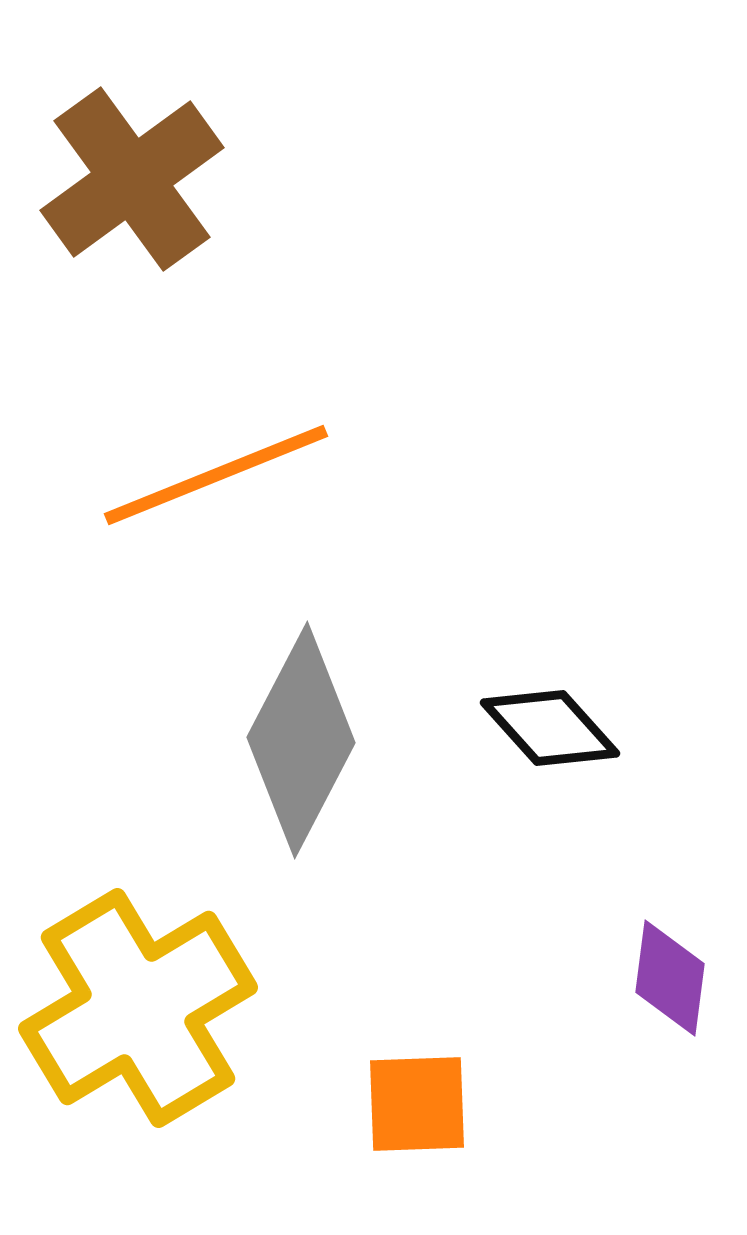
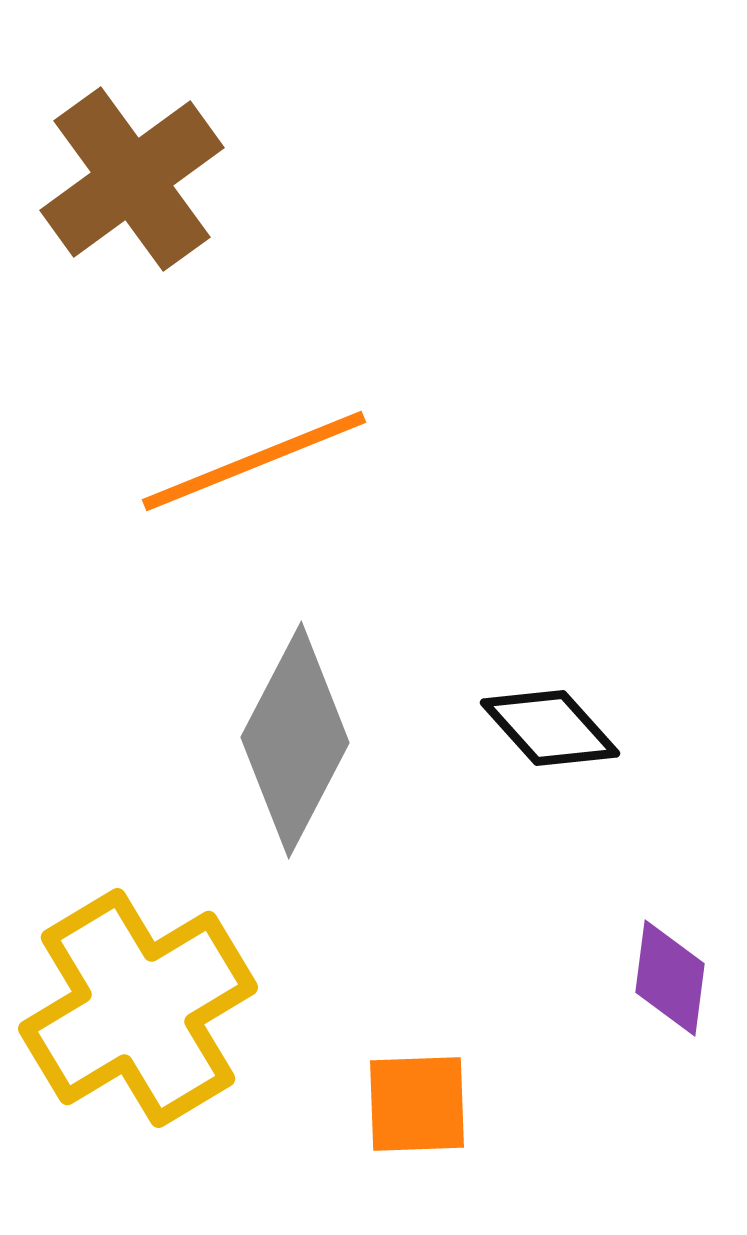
orange line: moved 38 px right, 14 px up
gray diamond: moved 6 px left
